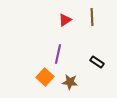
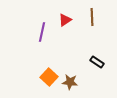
purple line: moved 16 px left, 22 px up
orange square: moved 4 px right
